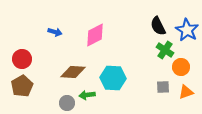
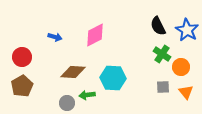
blue arrow: moved 5 px down
green cross: moved 3 px left, 4 px down
red circle: moved 2 px up
orange triangle: rotated 49 degrees counterclockwise
